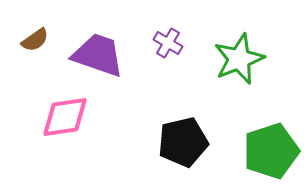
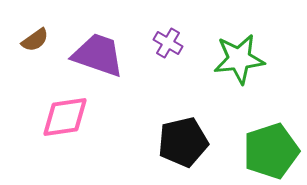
green star: rotated 15 degrees clockwise
